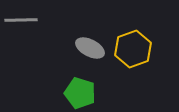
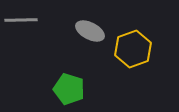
gray ellipse: moved 17 px up
green pentagon: moved 11 px left, 4 px up
